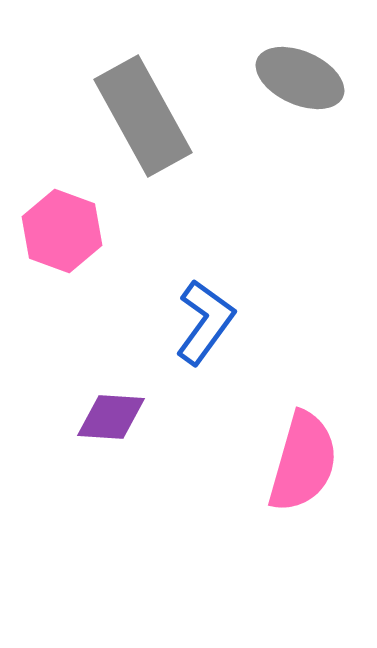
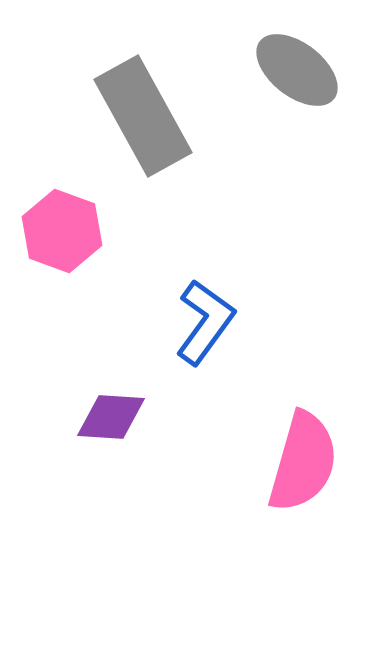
gray ellipse: moved 3 px left, 8 px up; rotated 14 degrees clockwise
